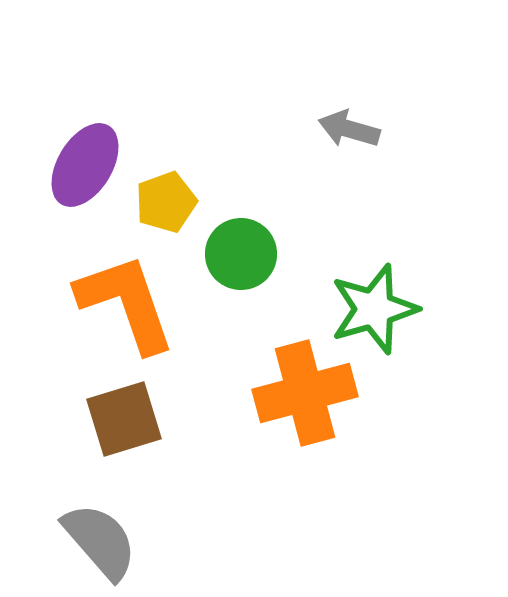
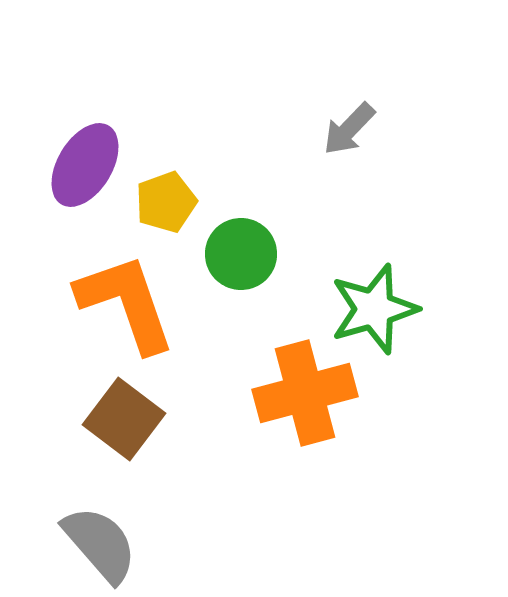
gray arrow: rotated 62 degrees counterclockwise
brown square: rotated 36 degrees counterclockwise
gray semicircle: moved 3 px down
